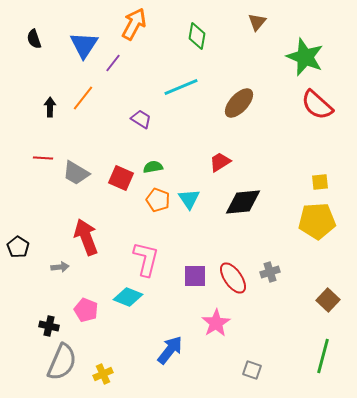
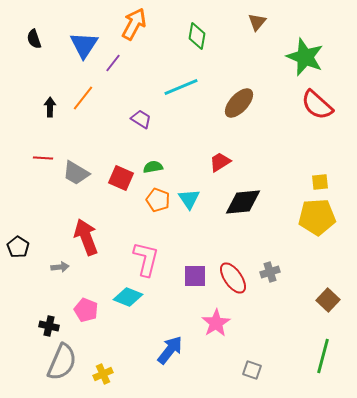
yellow pentagon: moved 4 px up
